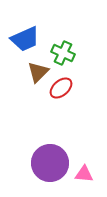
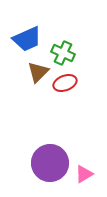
blue trapezoid: moved 2 px right
red ellipse: moved 4 px right, 5 px up; rotated 20 degrees clockwise
pink triangle: rotated 36 degrees counterclockwise
